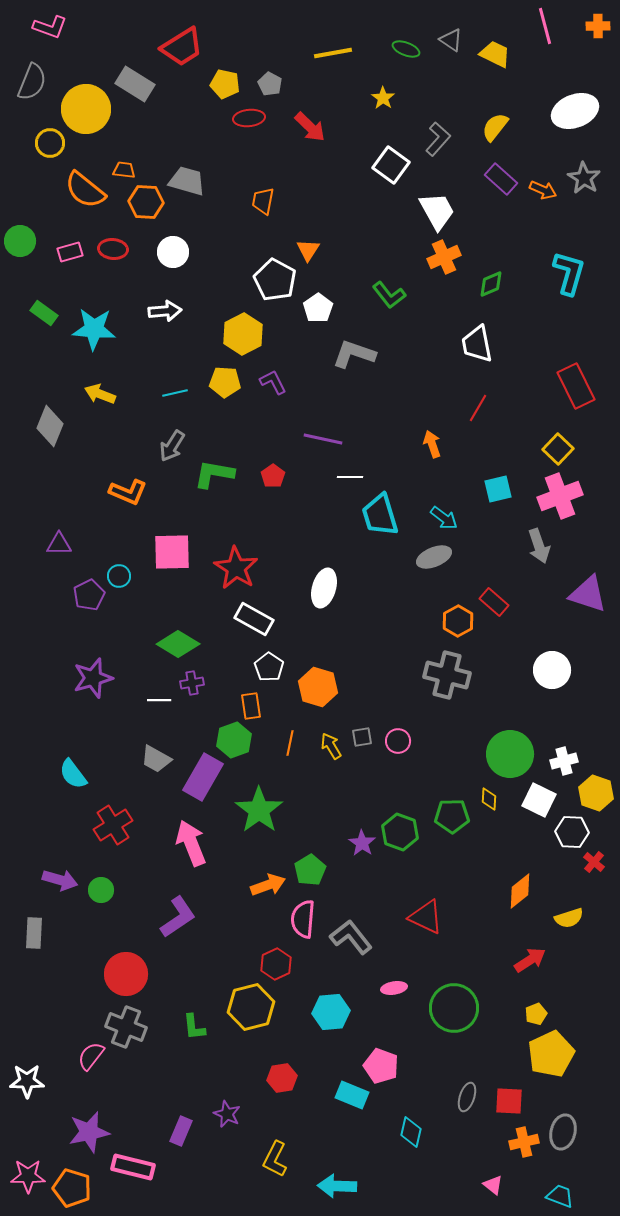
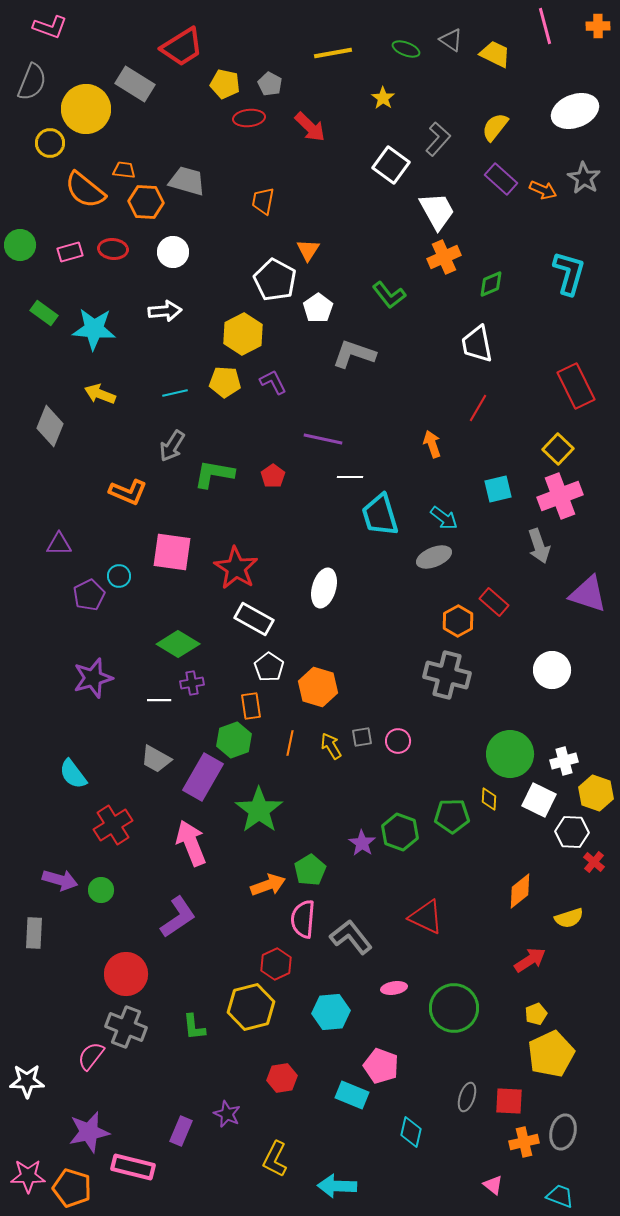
green circle at (20, 241): moved 4 px down
pink square at (172, 552): rotated 9 degrees clockwise
